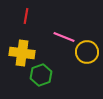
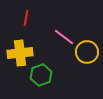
red line: moved 2 px down
pink line: rotated 15 degrees clockwise
yellow cross: moved 2 px left; rotated 15 degrees counterclockwise
